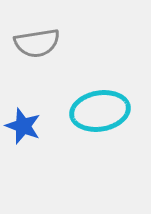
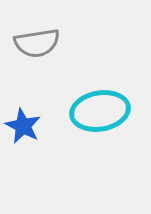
blue star: rotated 6 degrees clockwise
